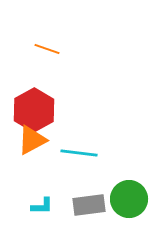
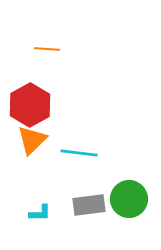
orange line: rotated 15 degrees counterclockwise
red hexagon: moved 4 px left, 5 px up
orange triangle: rotated 16 degrees counterclockwise
cyan L-shape: moved 2 px left, 7 px down
